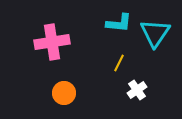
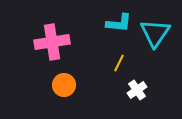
orange circle: moved 8 px up
